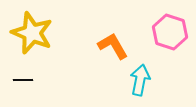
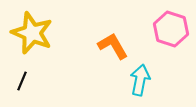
pink hexagon: moved 1 px right, 3 px up
black line: moved 1 px left, 1 px down; rotated 66 degrees counterclockwise
